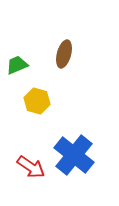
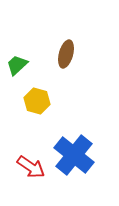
brown ellipse: moved 2 px right
green trapezoid: rotated 20 degrees counterclockwise
